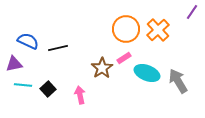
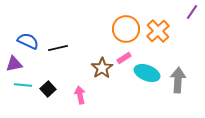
orange cross: moved 1 px down
gray arrow: moved 1 px up; rotated 35 degrees clockwise
